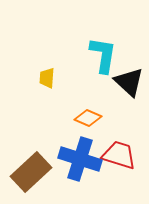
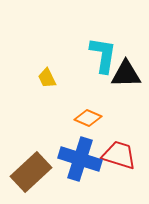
yellow trapezoid: rotated 30 degrees counterclockwise
black triangle: moved 3 px left, 8 px up; rotated 44 degrees counterclockwise
